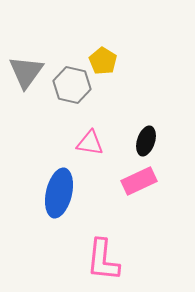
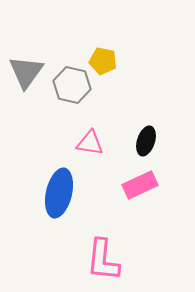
yellow pentagon: rotated 20 degrees counterclockwise
pink rectangle: moved 1 px right, 4 px down
